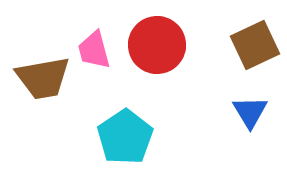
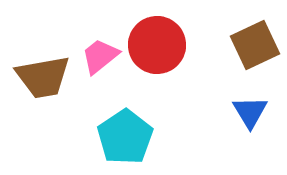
pink trapezoid: moved 6 px right, 6 px down; rotated 66 degrees clockwise
brown trapezoid: moved 1 px up
